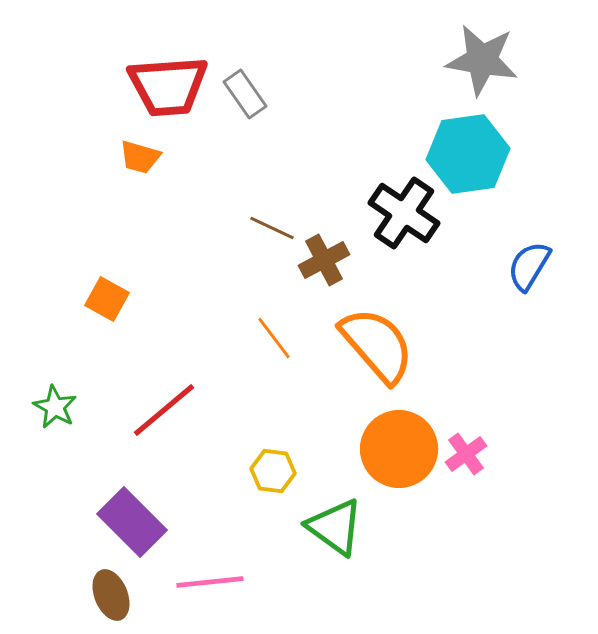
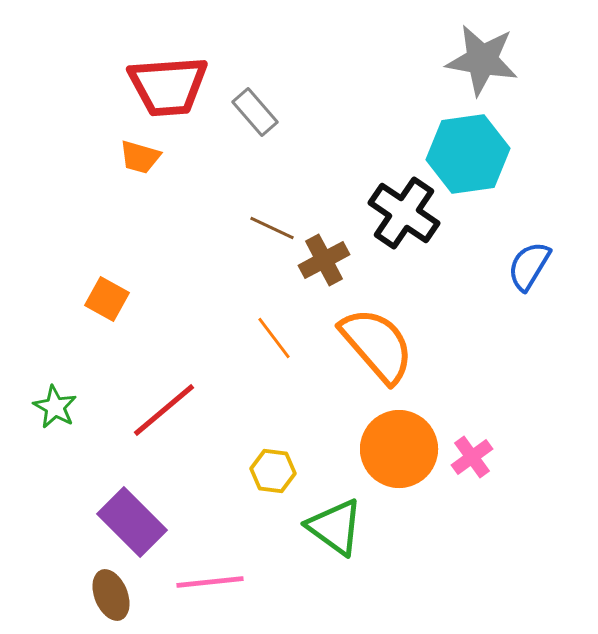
gray rectangle: moved 10 px right, 18 px down; rotated 6 degrees counterclockwise
pink cross: moved 6 px right, 3 px down
